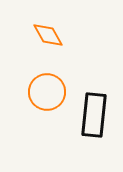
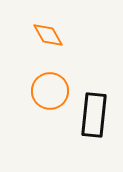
orange circle: moved 3 px right, 1 px up
